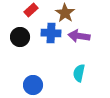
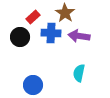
red rectangle: moved 2 px right, 7 px down
